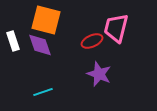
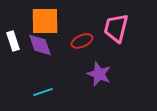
orange square: moved 1 px left, 1 px down; rotated 16 degrees counterclockwise
red ellipse: moved 10 px left
